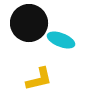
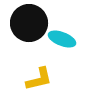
cyan ellipse: moved 1 px right, 1 px up
